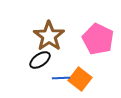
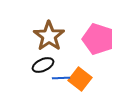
pink pentagon: rotated 8 degrees counterclockwise
black ellipse: moved 3 px right, 5 px down; rotated 10 degrees clockwise
